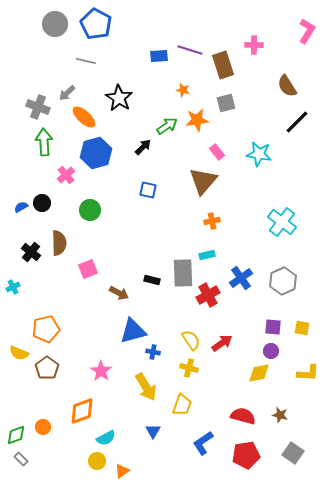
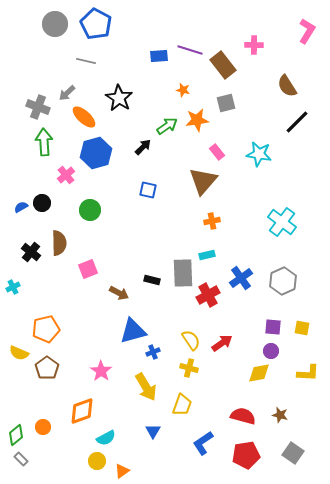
brown rectangle at (223, 65): rotated 20 degrees counterclockwise
blue cross at (153, 352): rotated 32 degrees counterclockwise
green diamond at (16, 435): rotated 20 degrees counterclockwise
